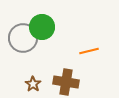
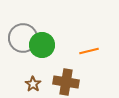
green circle: moved 18 px down
